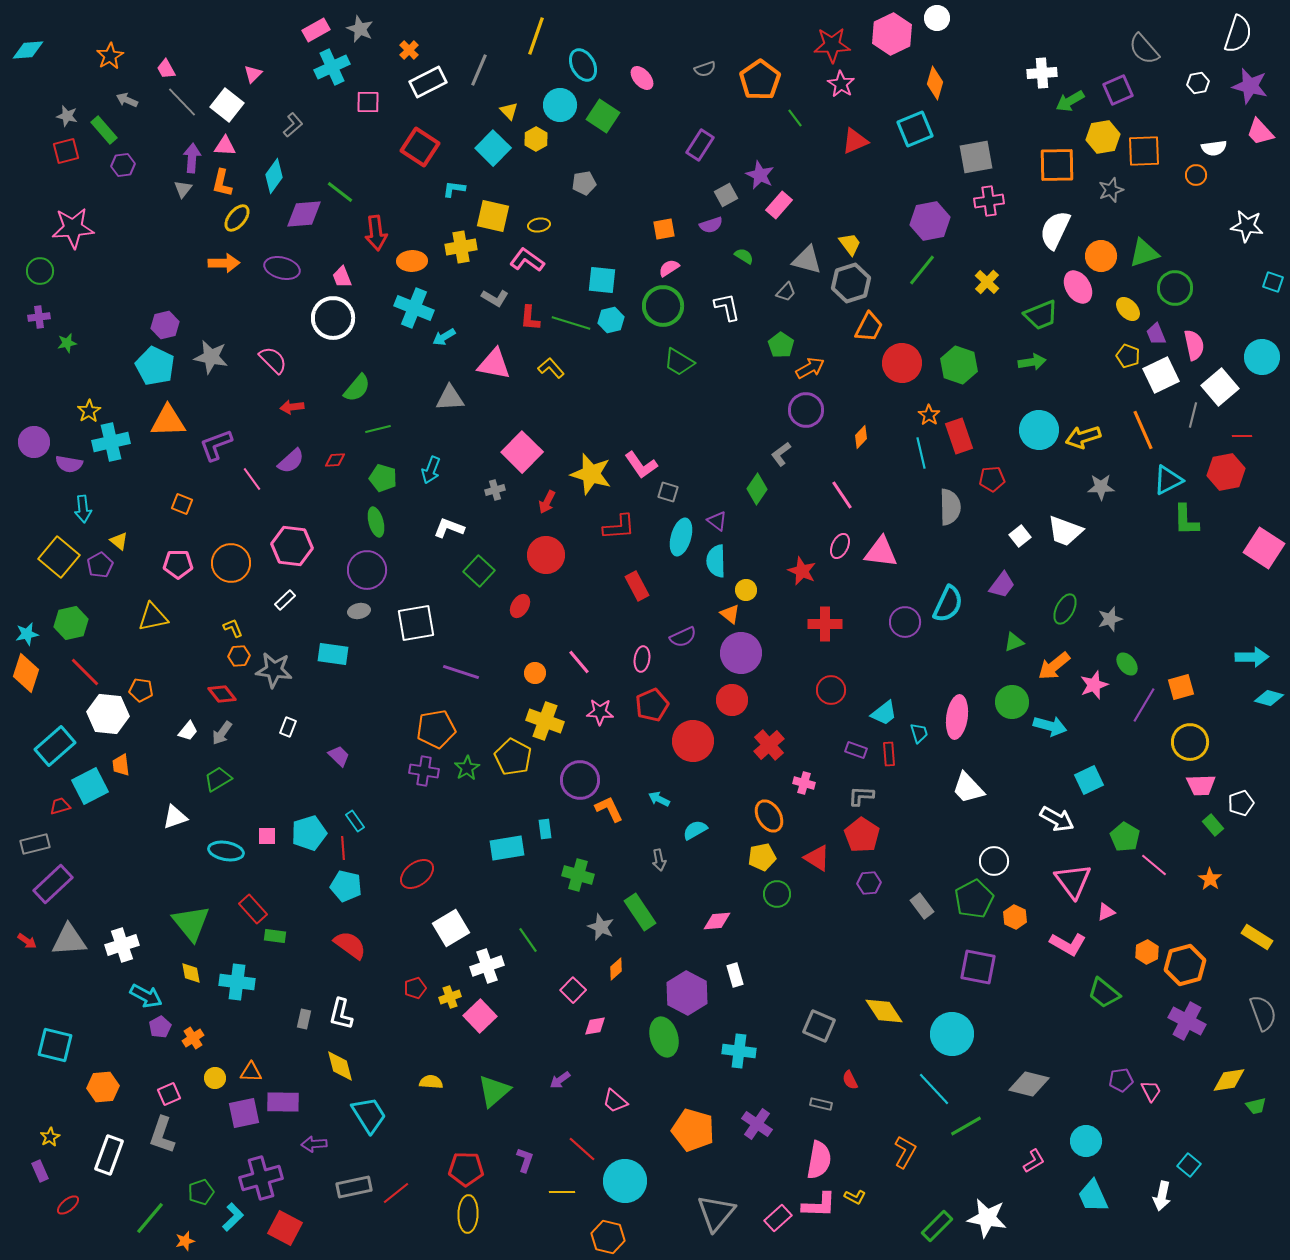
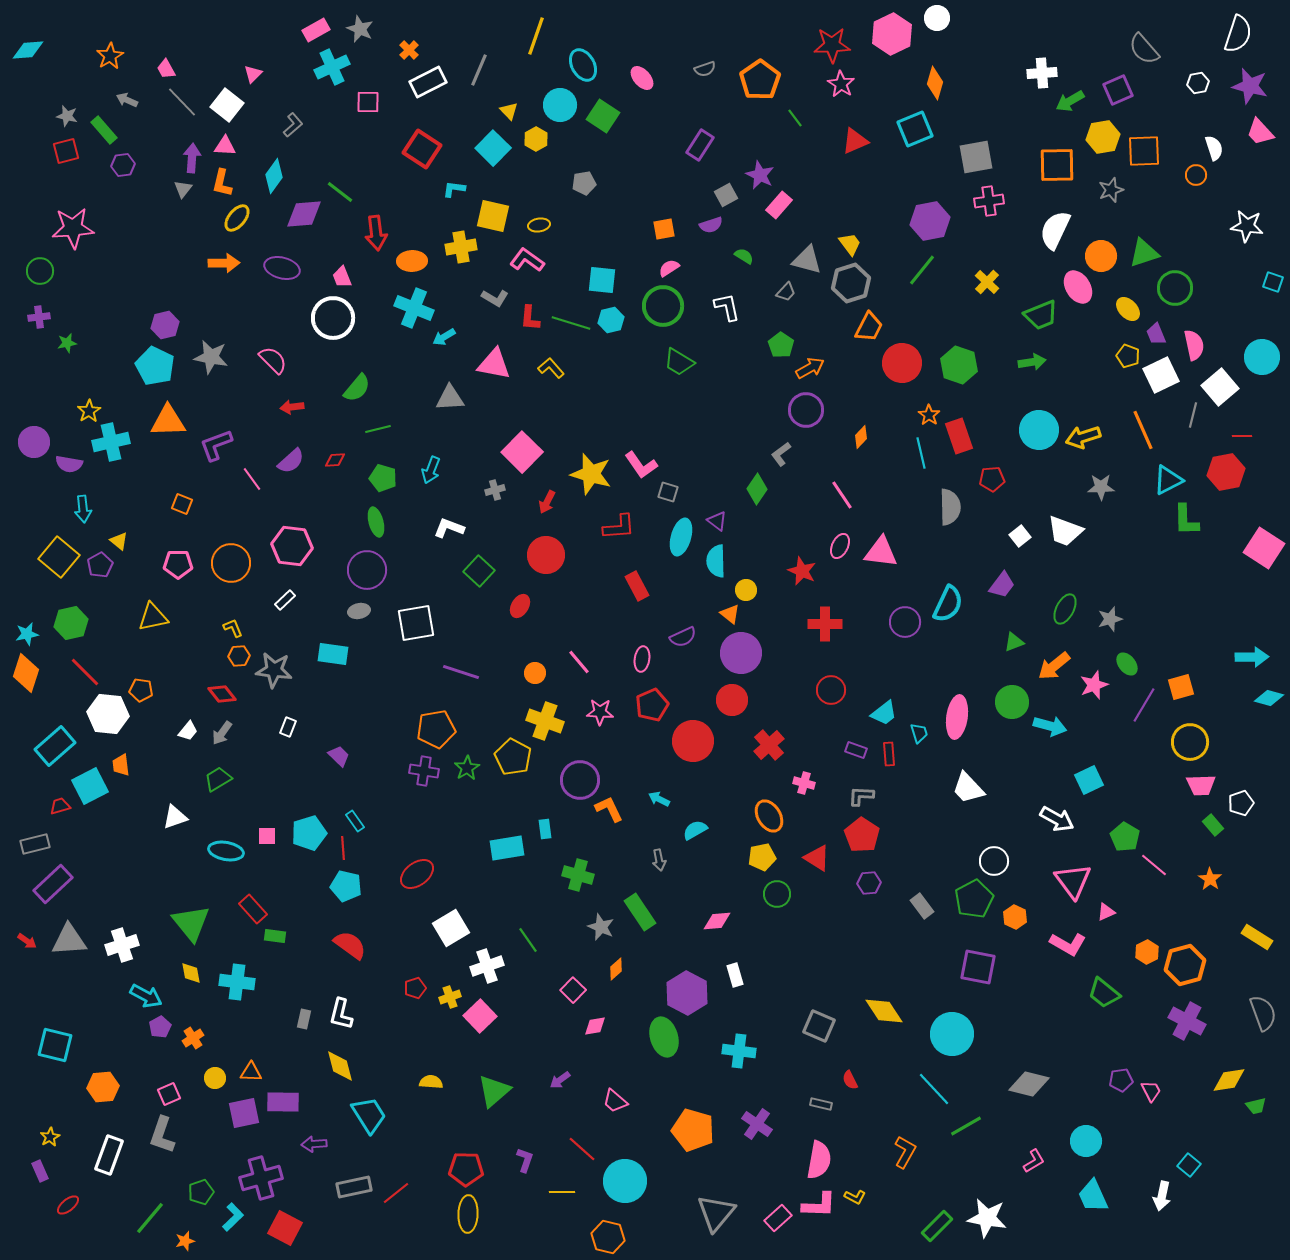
red square at (420, 147): moved 2 px right, 2 px down
white semicircle at (1214, 148): rotated 100 degrees counterclockwise
